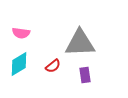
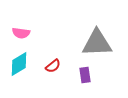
gray triangle: moved 17 px right
